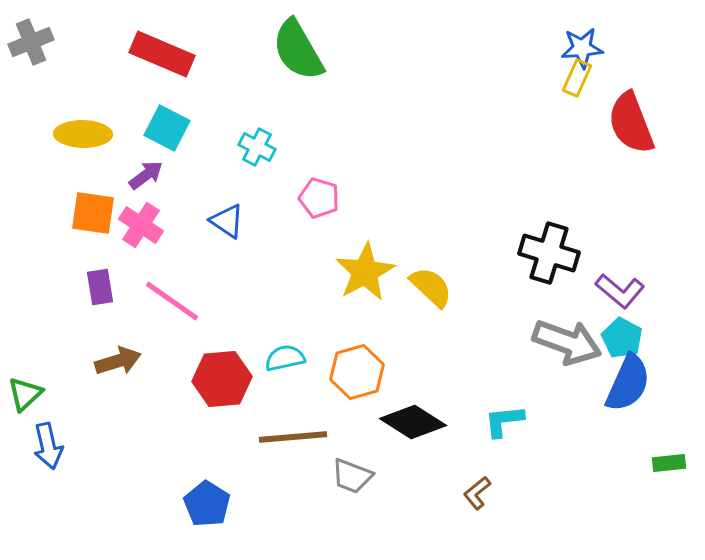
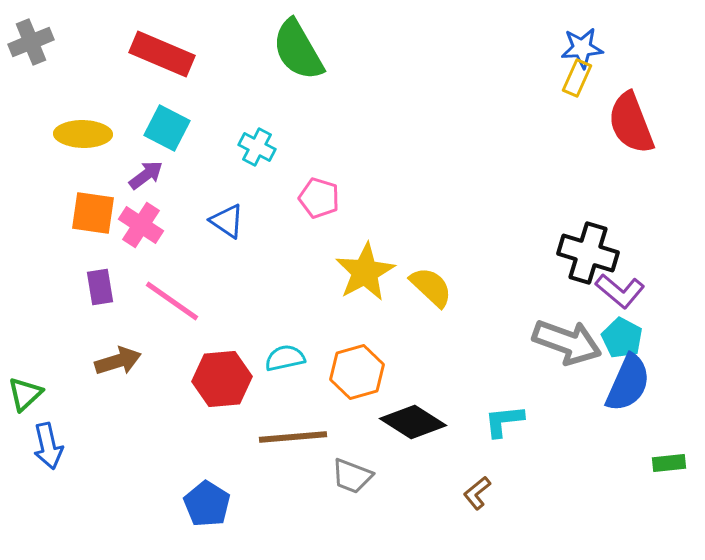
black cross: moved 39 px right
